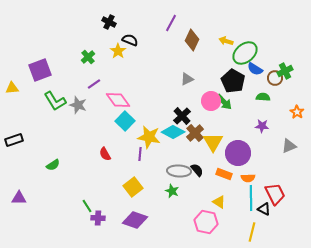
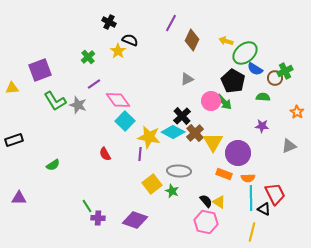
black semicircle at (197, 170): moved 9 px right, 31 px down
yellow square at (133, 187): moved 19 px right, 3 px up
